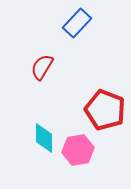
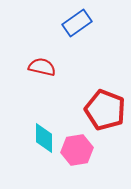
blue rectangle: rotated 12 degrees clockwise
red semicircle: rotated 72 degrees clockwise
pink hexagon: moved 1 px left
